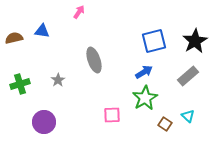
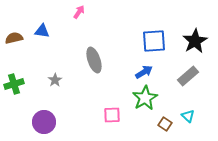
blue square: rotated 10 degrees clockwise
gray star: moved 3 px left
green cross: moved 6 px left
